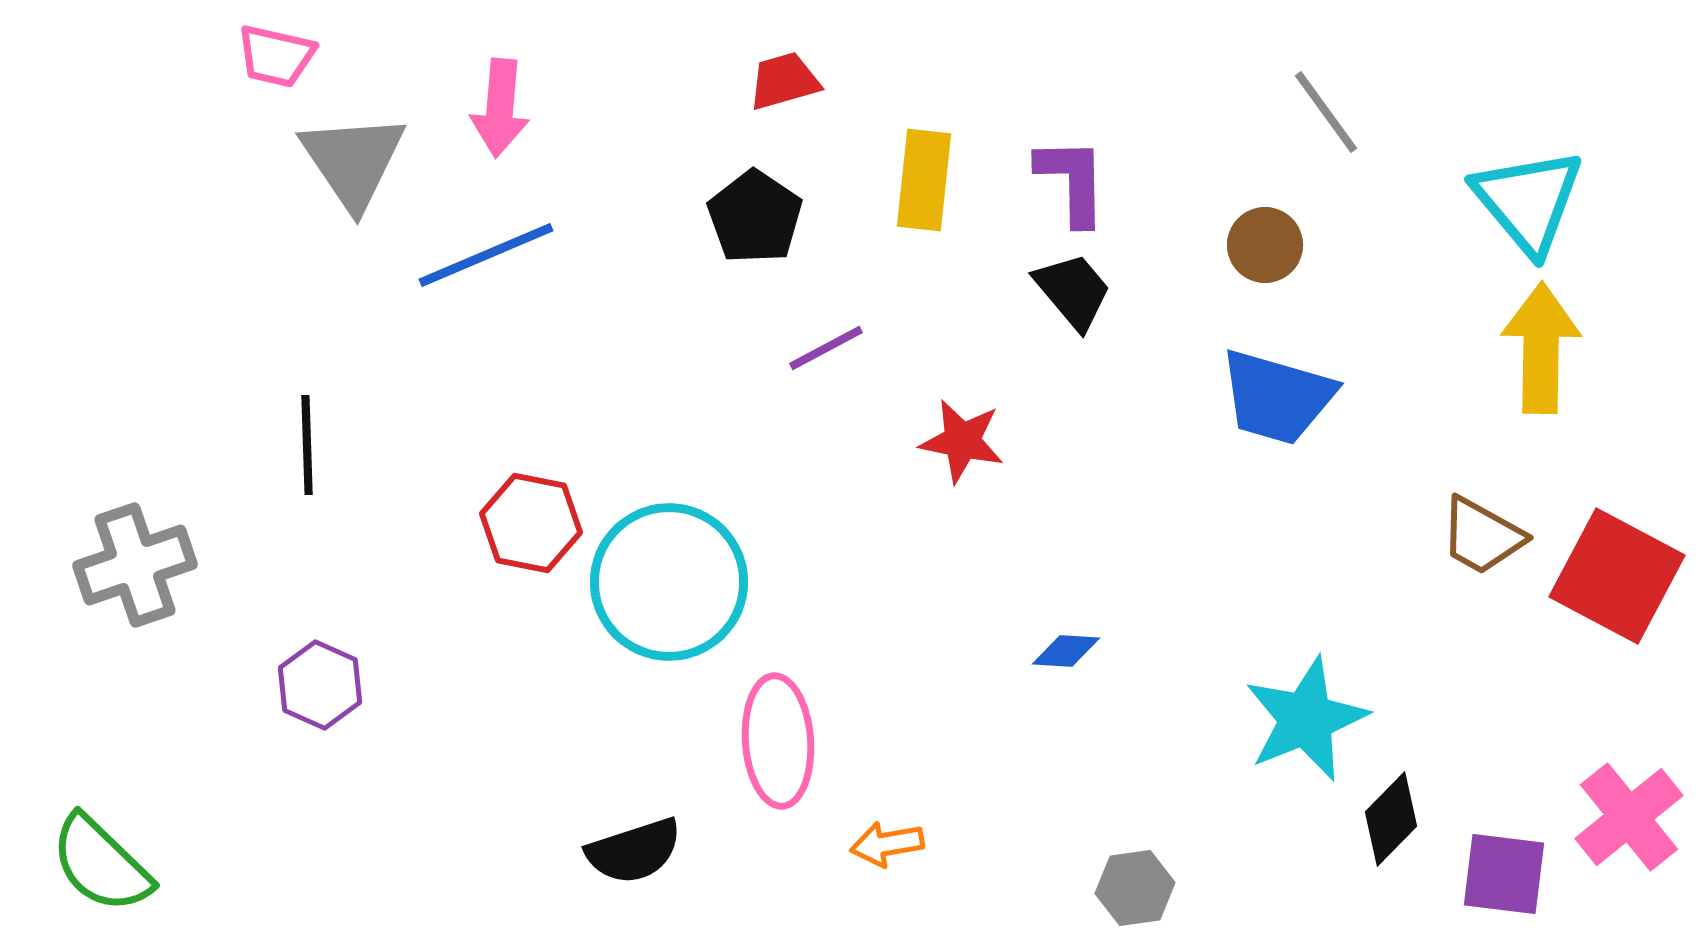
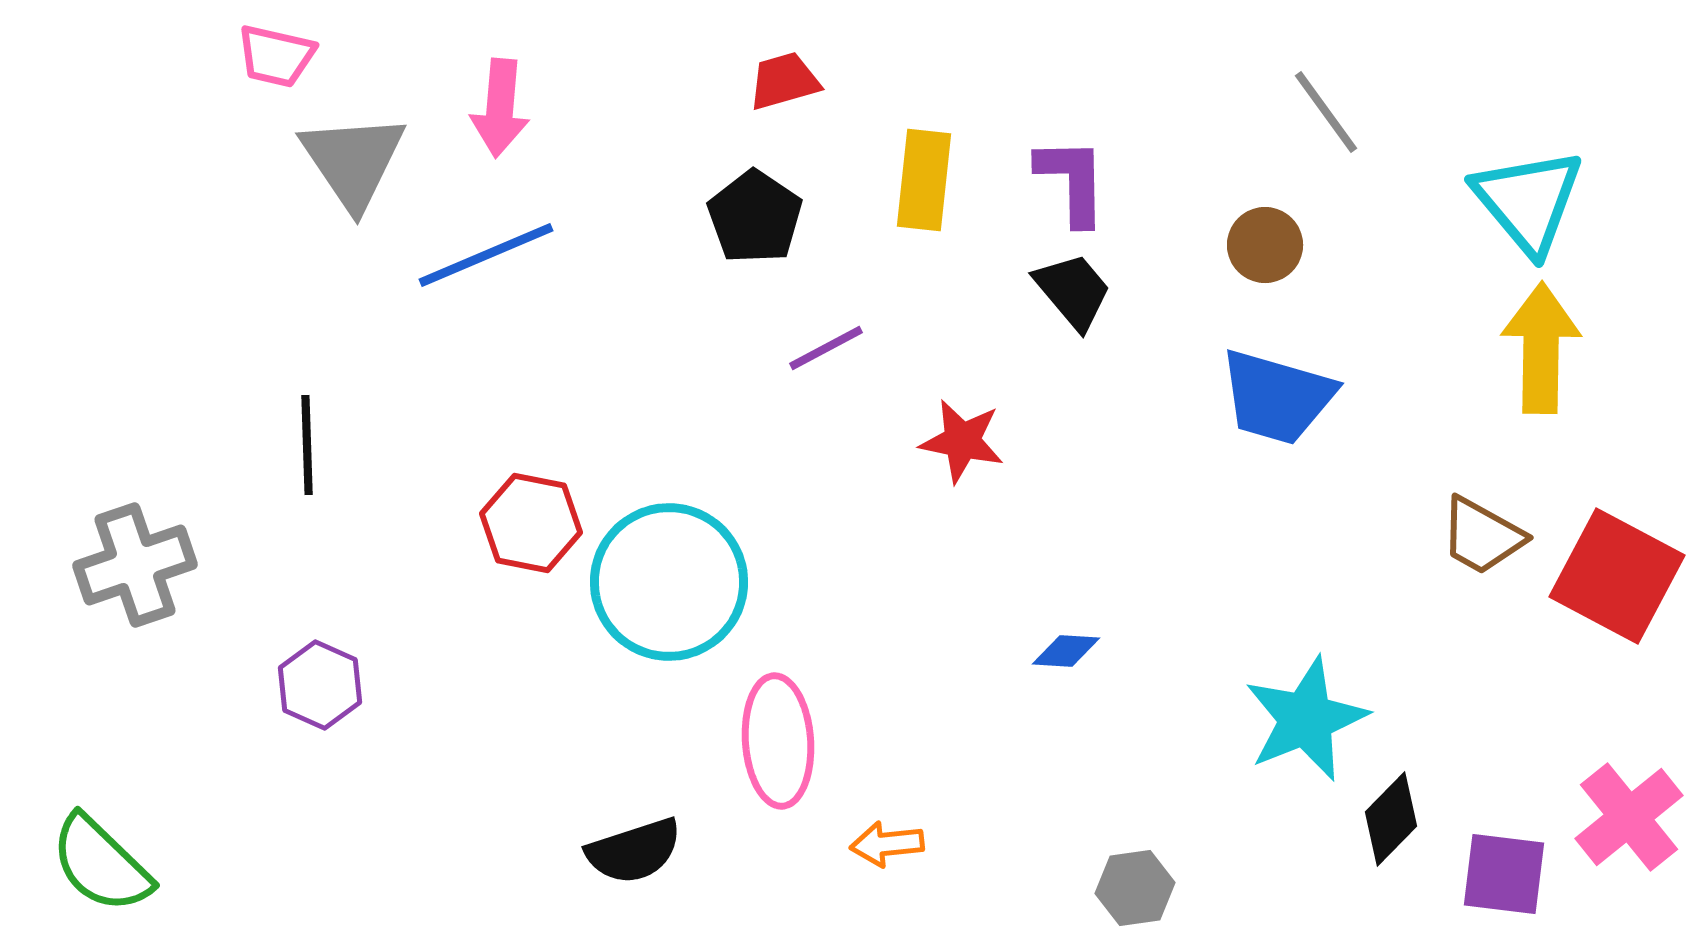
orange arrow: rotated 4 degrees clockwise
